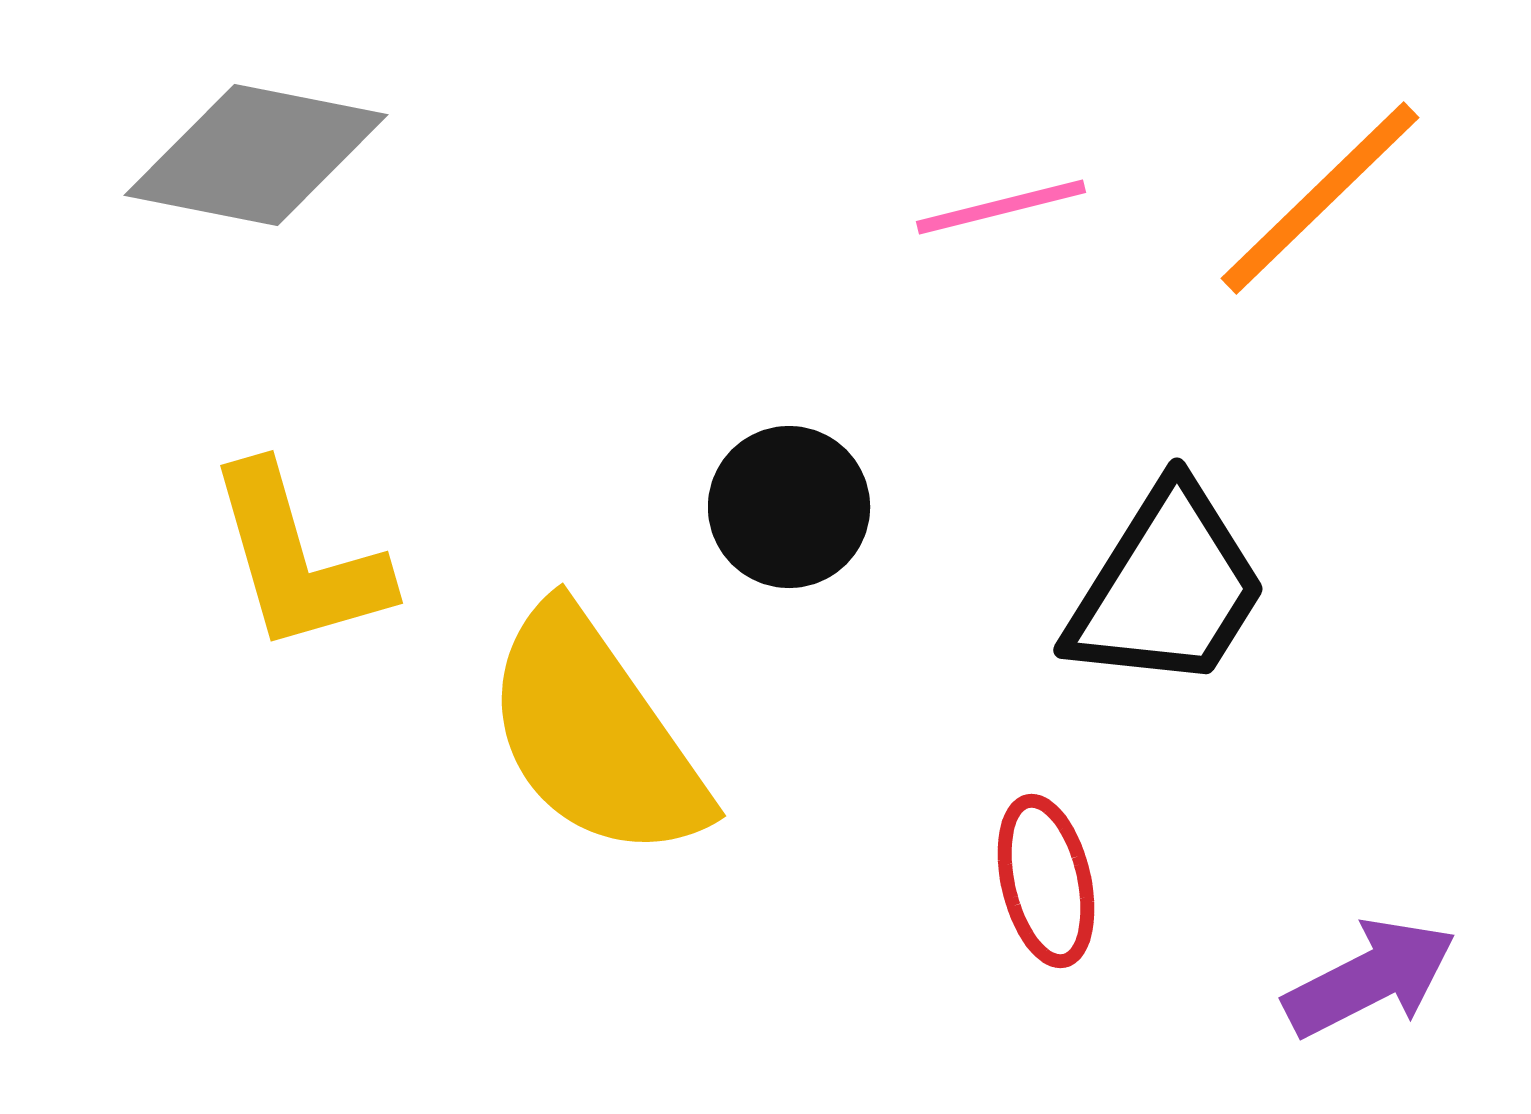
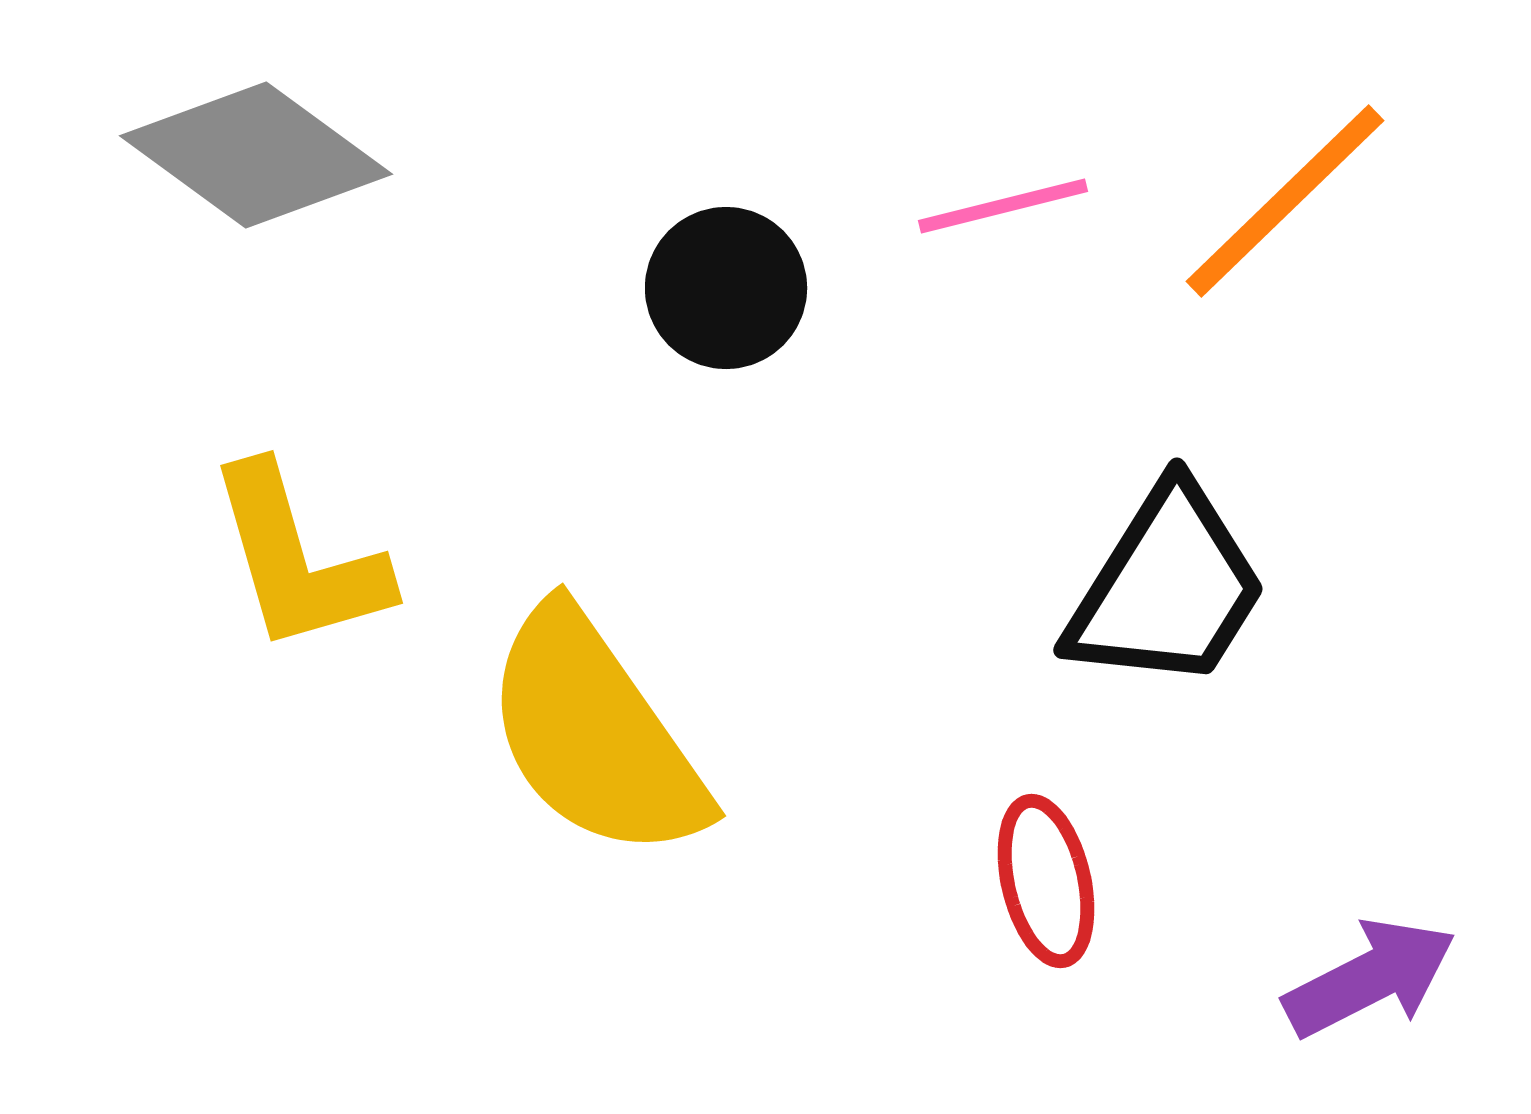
gray diamond: rotated 25 degrees clockwise
orange line: moved 35 px left, 3 px down
pink line: moved 2 px right, 1 px up
black circle: moved 63 px left, 219 px up
